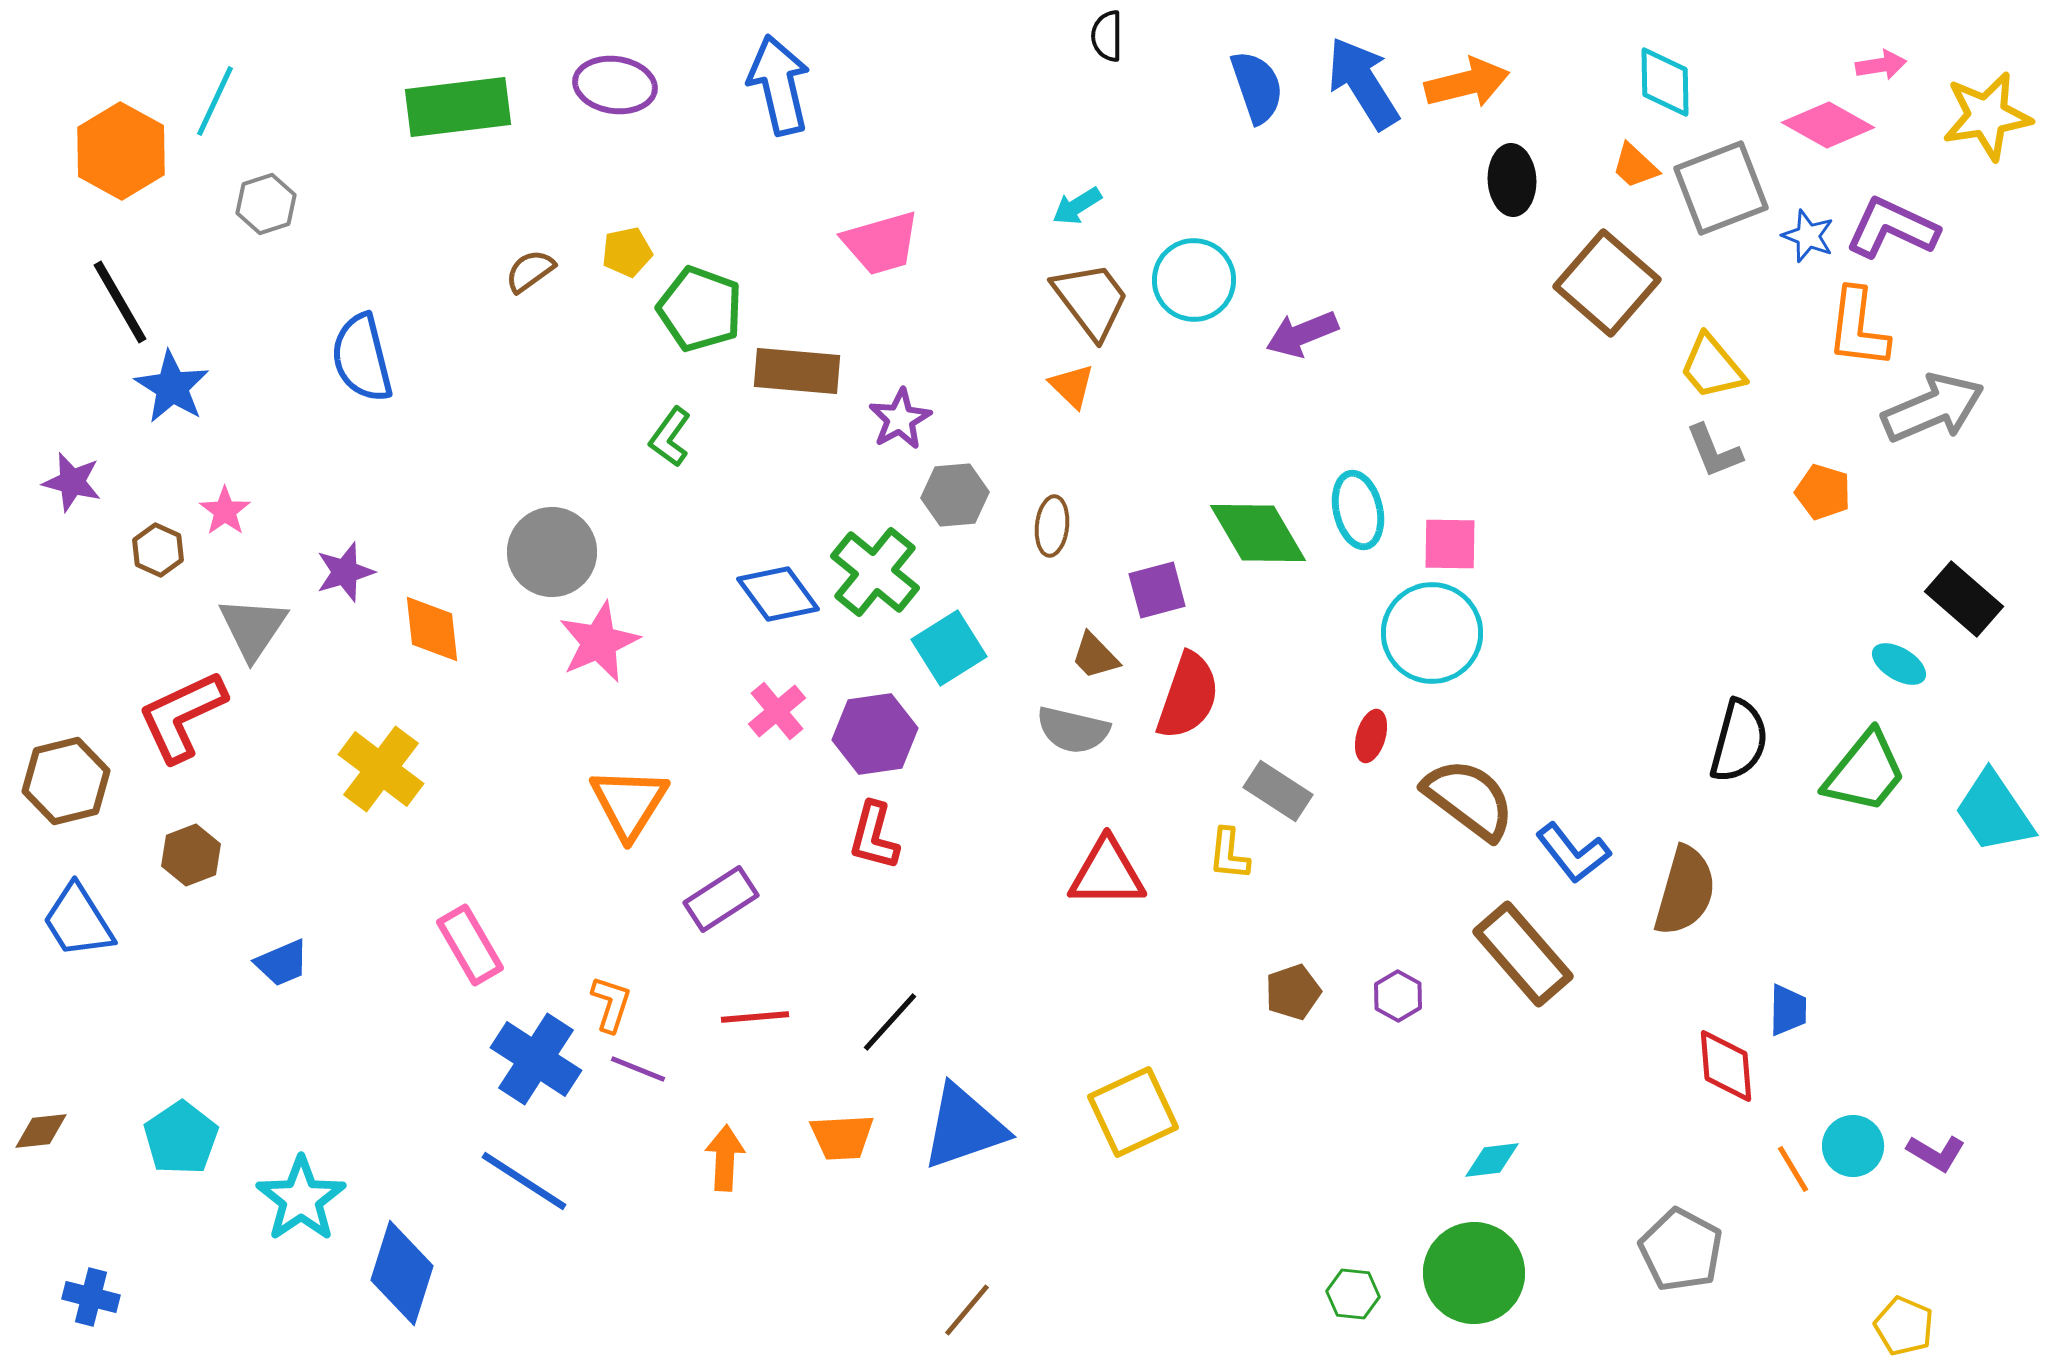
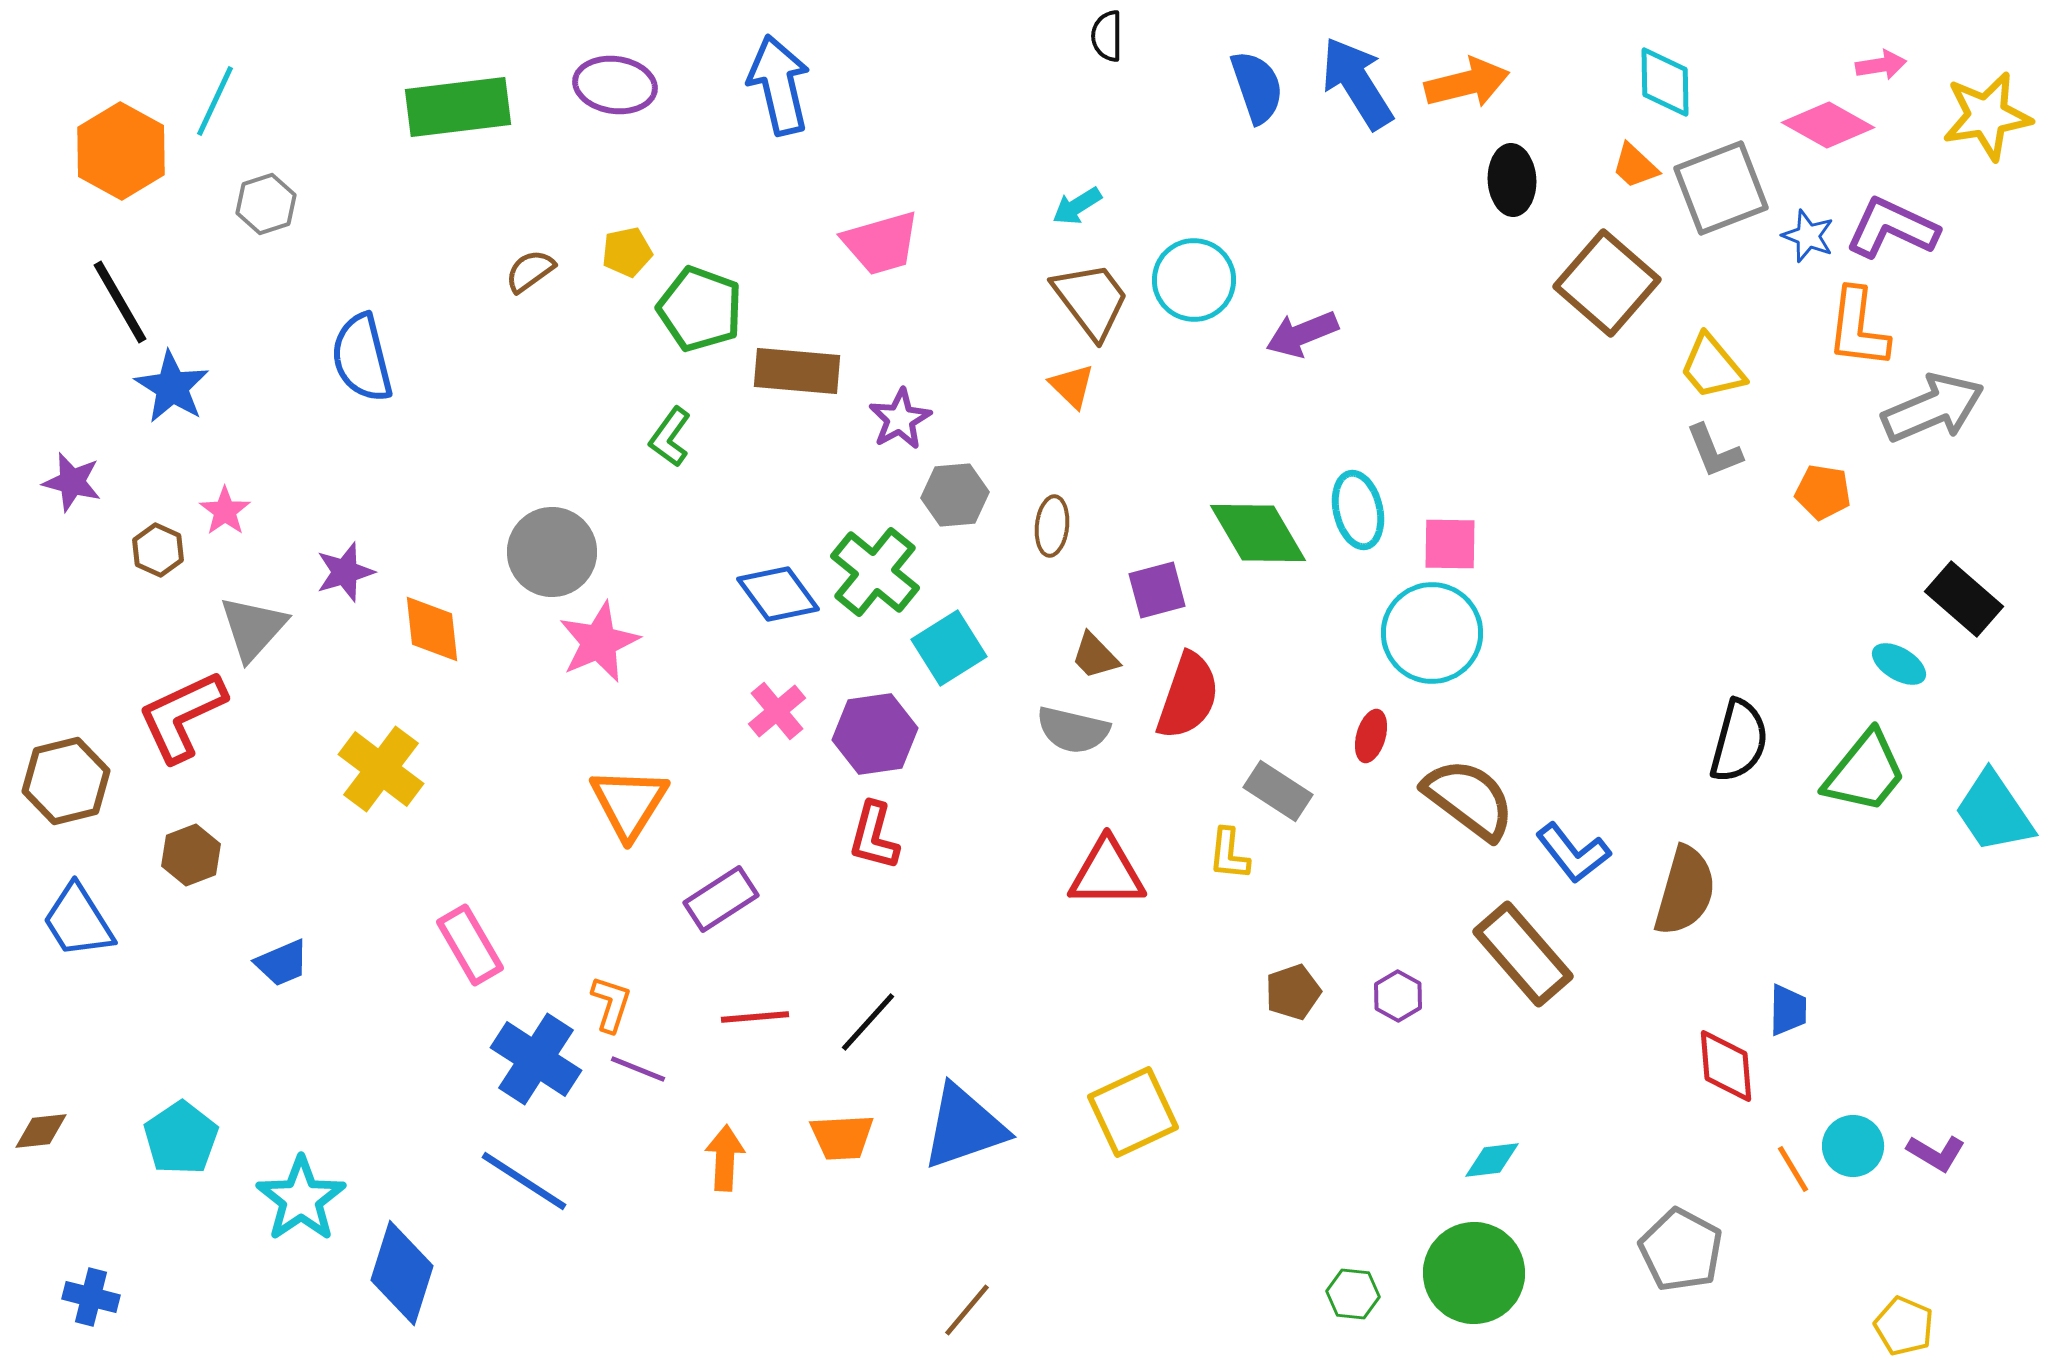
blue arrow at (1363, 83): moved 6 px left
orange pentagon at (1823, 492): rotated 8 degrees counterclockwise
gray triangle at (253, 628): rotated 8 degrees clockwise
black line at (890, 1022): moved 22 px left
